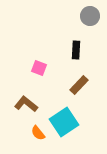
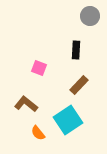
cyan square: moved 4 px right, 2 px up
